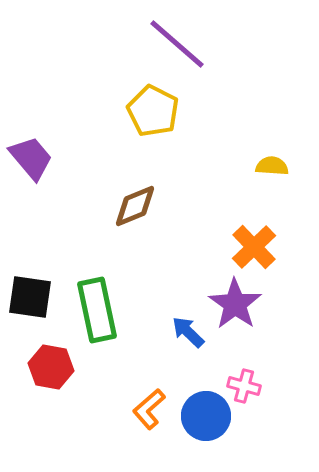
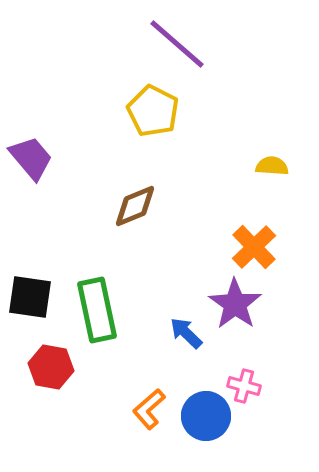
blue arrow: moved 2 px left, 1 px down
